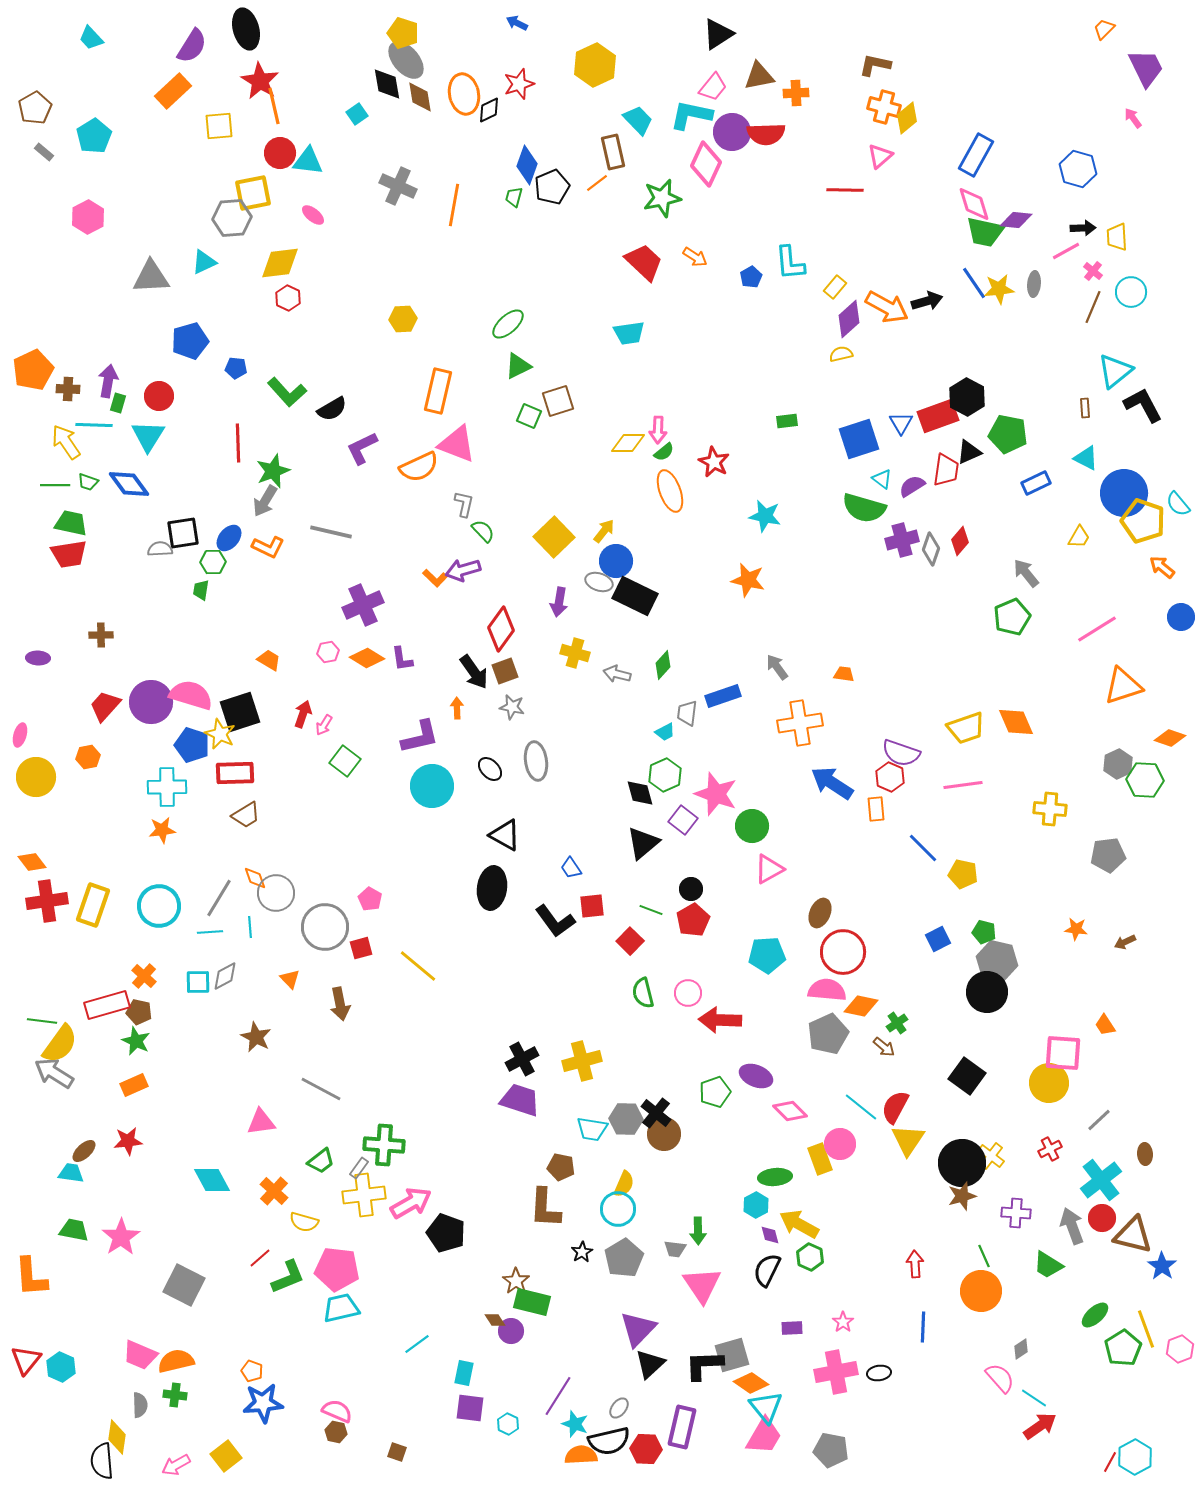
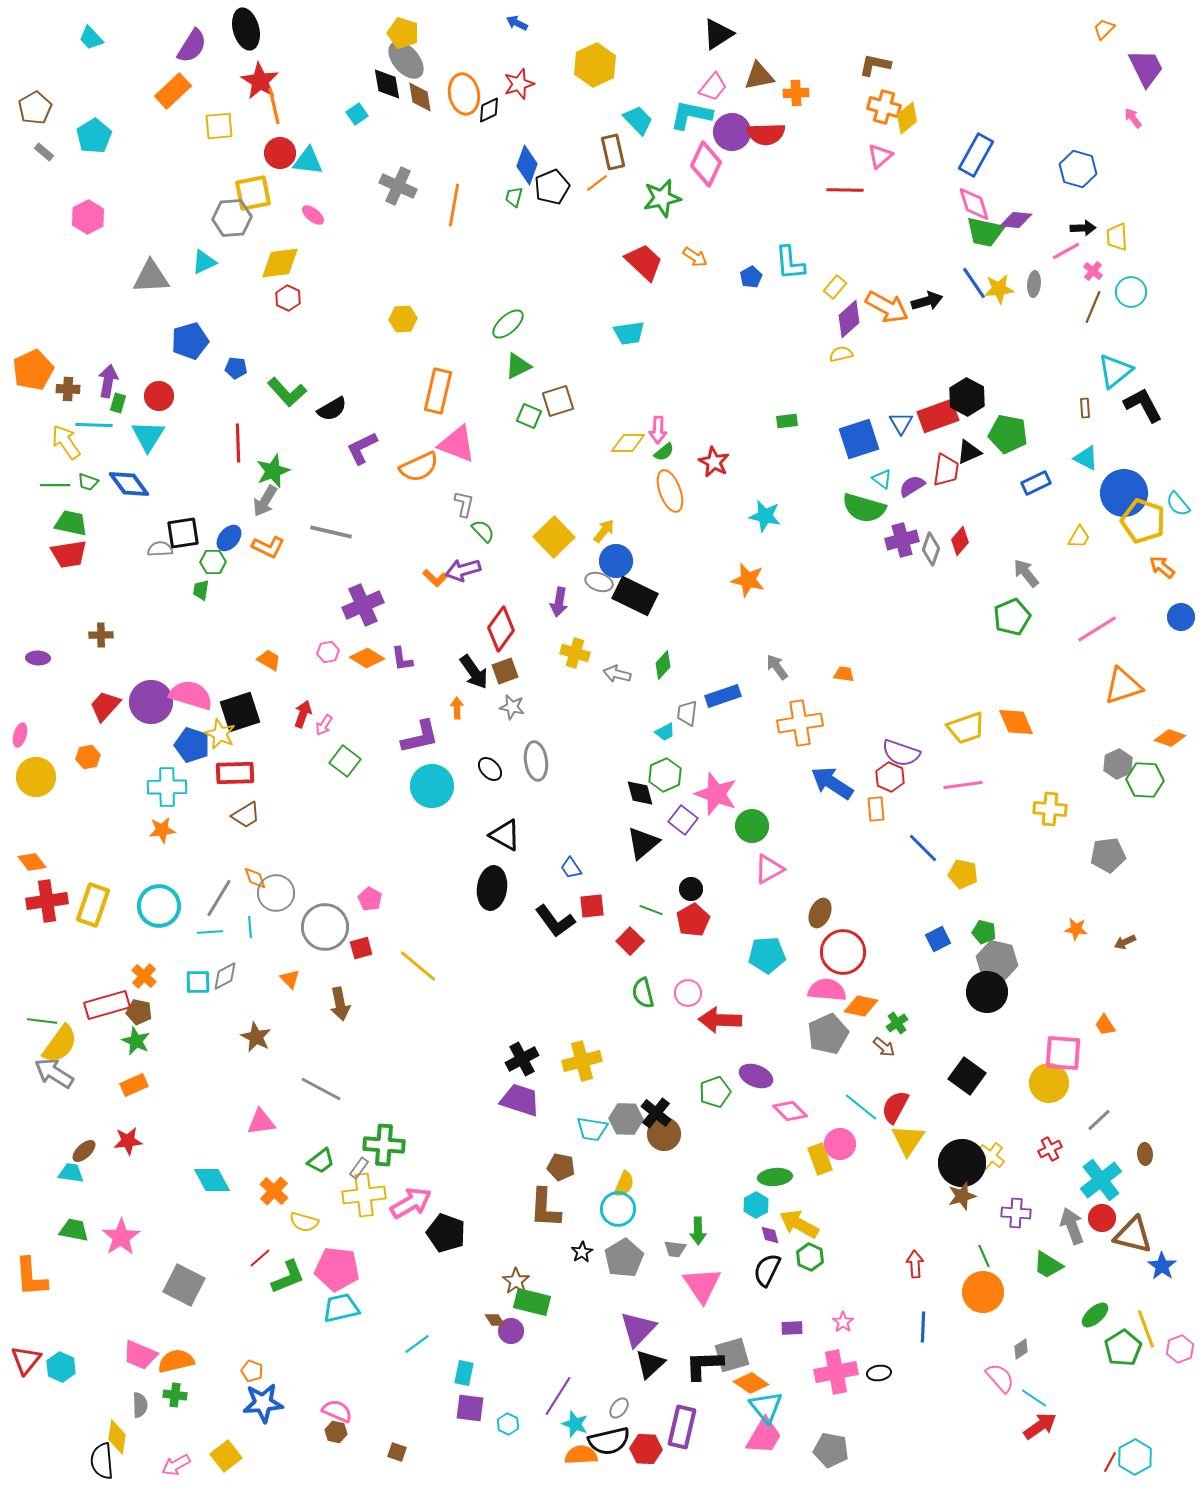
orange circle at (981, 1291): moved 2 px right, 1 px down
